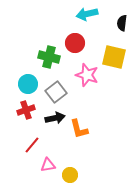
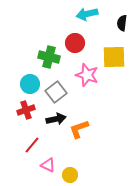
yellow square: rotated 15 degrees counterclockwise
cyan circle: moved 2 px right
black arrow: moved 1 px right, 1 px down
orange L-shape: rotated 85 degrees clockwise
pink triangle: rotated 35 degrees clockwise
